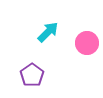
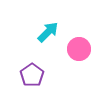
pink circle: moved 8 px left, 6 px down
